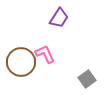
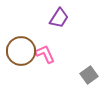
brown circle: moved 11 px up
gray square: moved 2 px right, 4 px up
